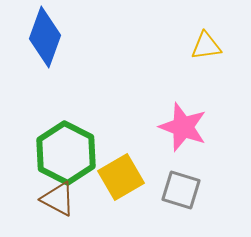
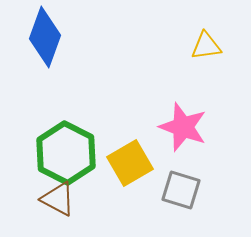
yellow square: moved 9 px right, 14 px up
